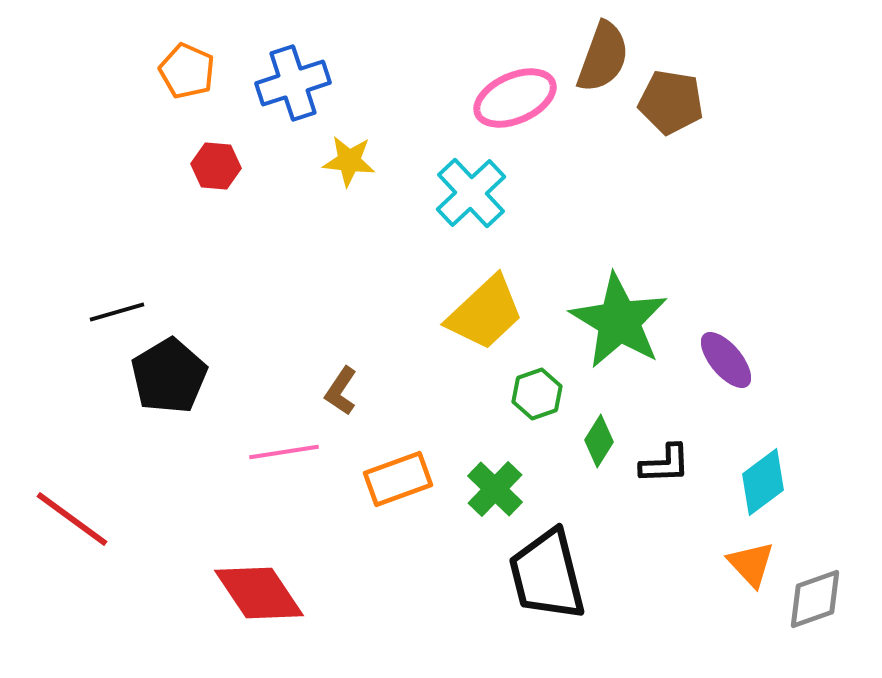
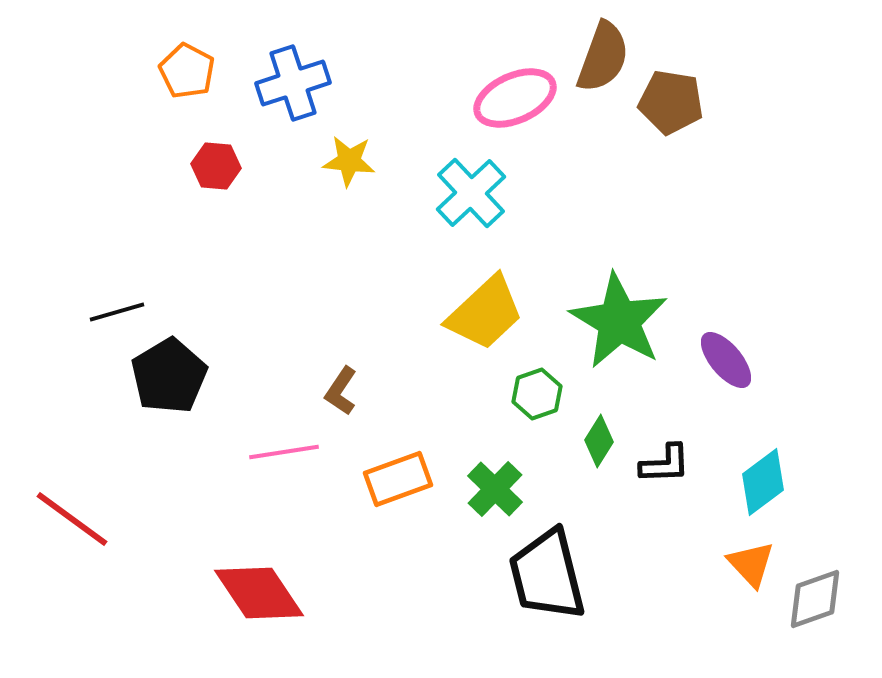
orange pentagon: rotated 4 degrees clockwise
